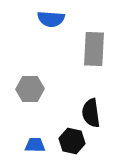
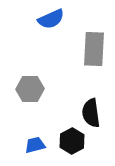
blue semicircle: rotated 28 degrees counterclockwise
black hexagon: rotated 20 degrees clockwise
blue trapezoid: rotated 15 degrees counterclockwise
